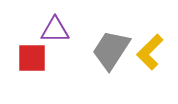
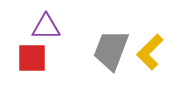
purple triangle: moved 9 px left, 3 px up
gray trapezoid: rotated 12 degrees counterclockwise
